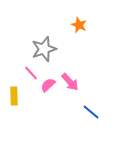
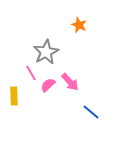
gray star: moved 2 px right, 3 px down; rotated 10 degrees counterclockwise
pink line: rotated 14 degrees clockwise
